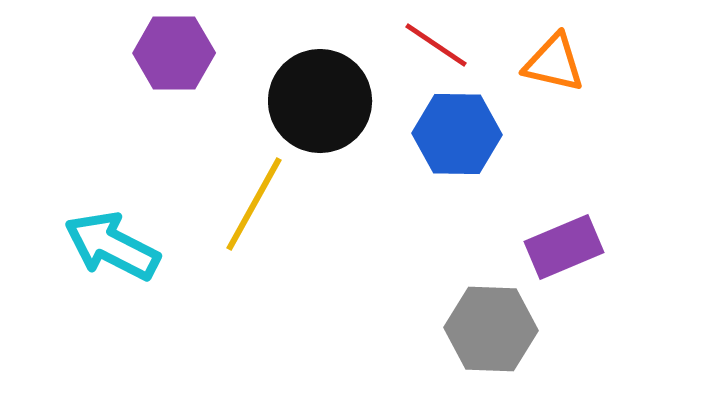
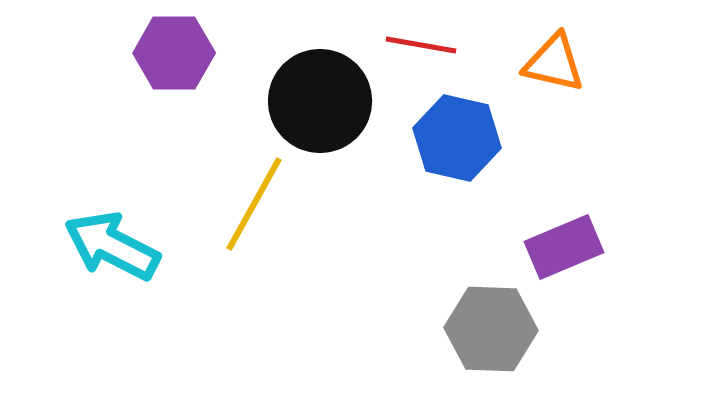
red line: moved 15 px left; rotated 24 degrees counterclockwise
blue hexagon: moved 4 px down; rotated 12 degrees clockwise
